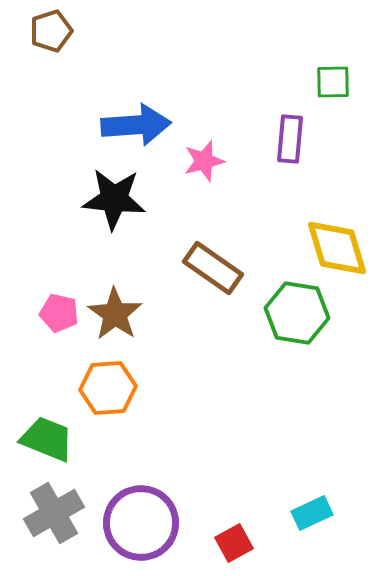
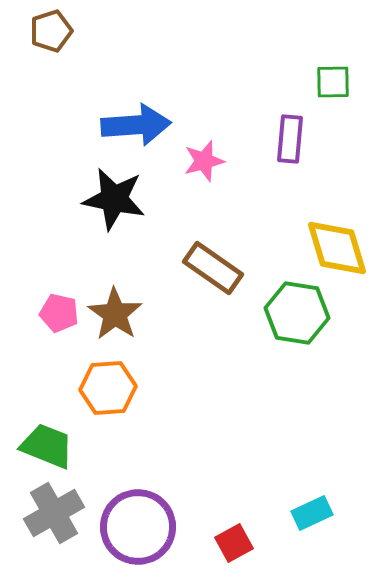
black star: rotated 6 degrees clockwise
green trapezoid: moved 7 px down
purple circle: moved 3 px left, 4 px down
